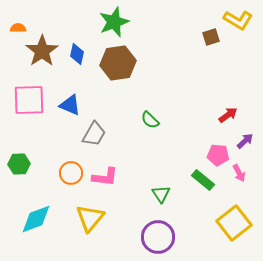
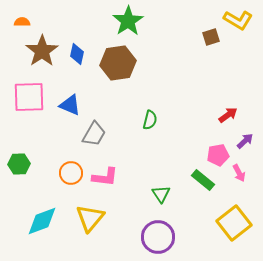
green star: moved 14 px right, 1 px up; rotated 12 degrees counterclockwise
orange semicircle: moved 4 px right, 6 px up
pink square: moved 3 px up
green semicircle: rotated 120 degrees counterclockwise
pink pentagon: rotated 15 degrees counterclockwise
cyan diamond: moved 6 px right, 2 px down
